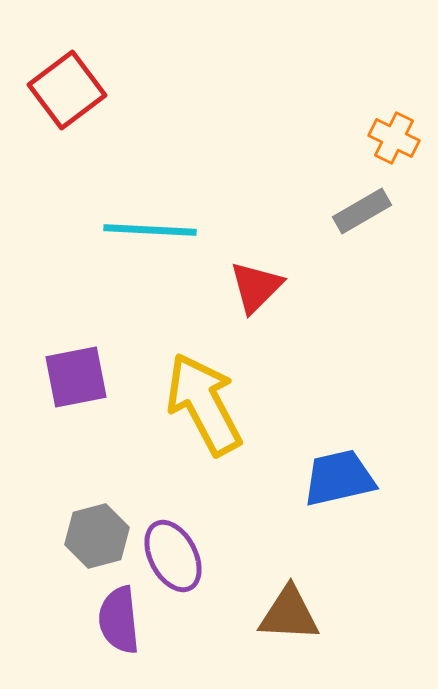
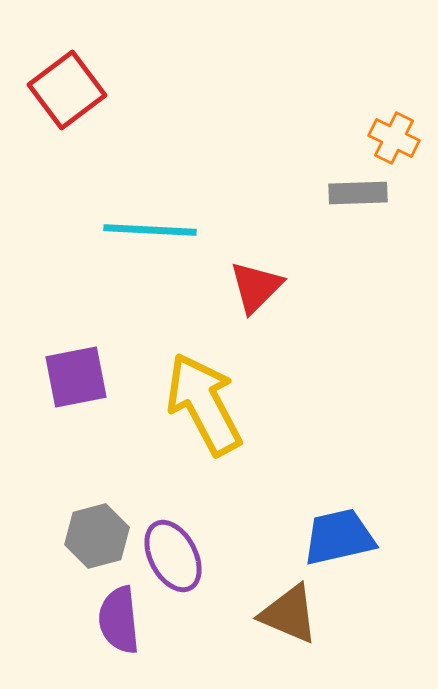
gray rectangle: moved 4 px left, 18 px up; rotated 28 degrees clockwise
blue trapezoid: moved 59 px down
brown triangle: rotated 20 degrees clockwise
